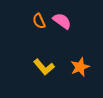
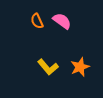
orange semicircle: moved 2 px left
yellow L-shape: moved 4 px right
